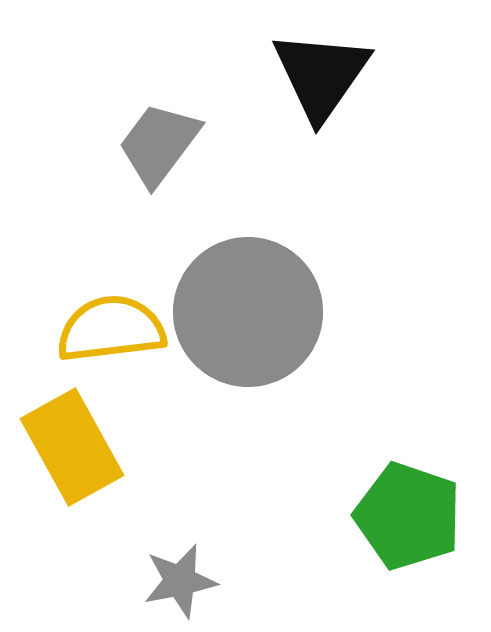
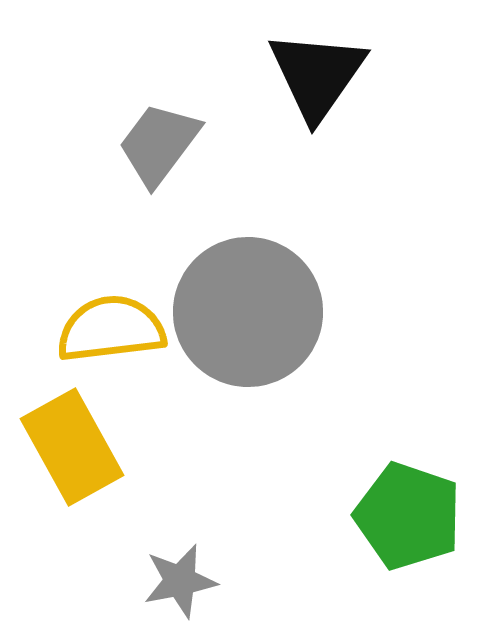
black triangle: moved 4 px left
